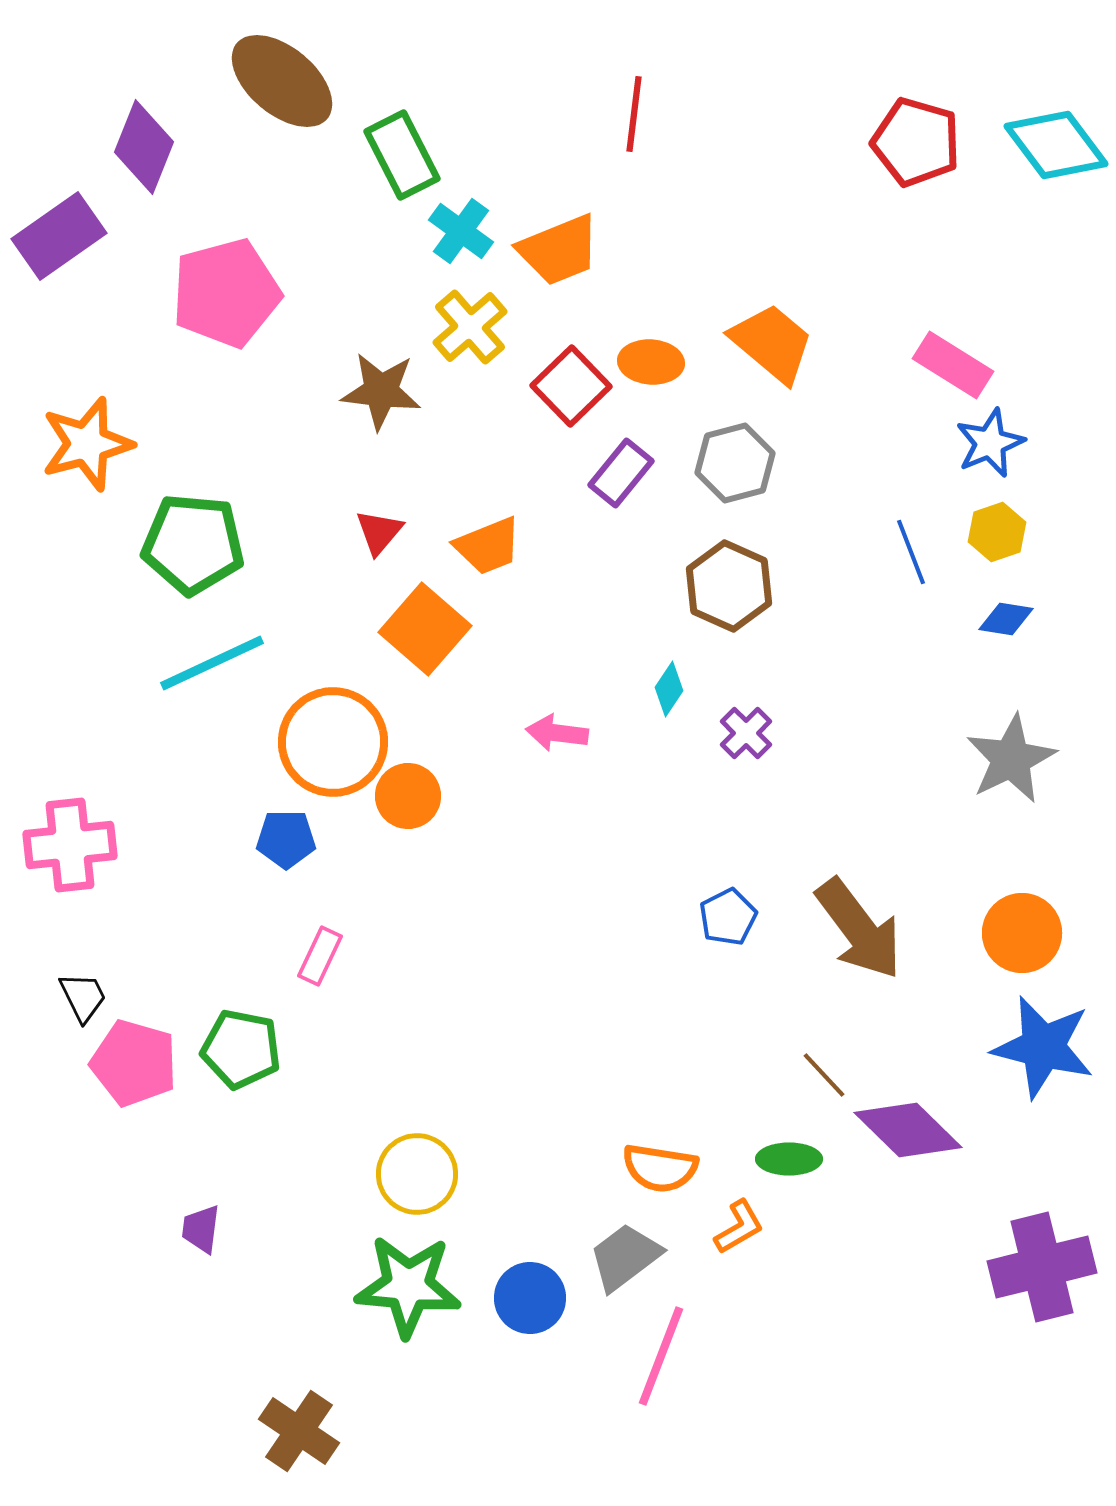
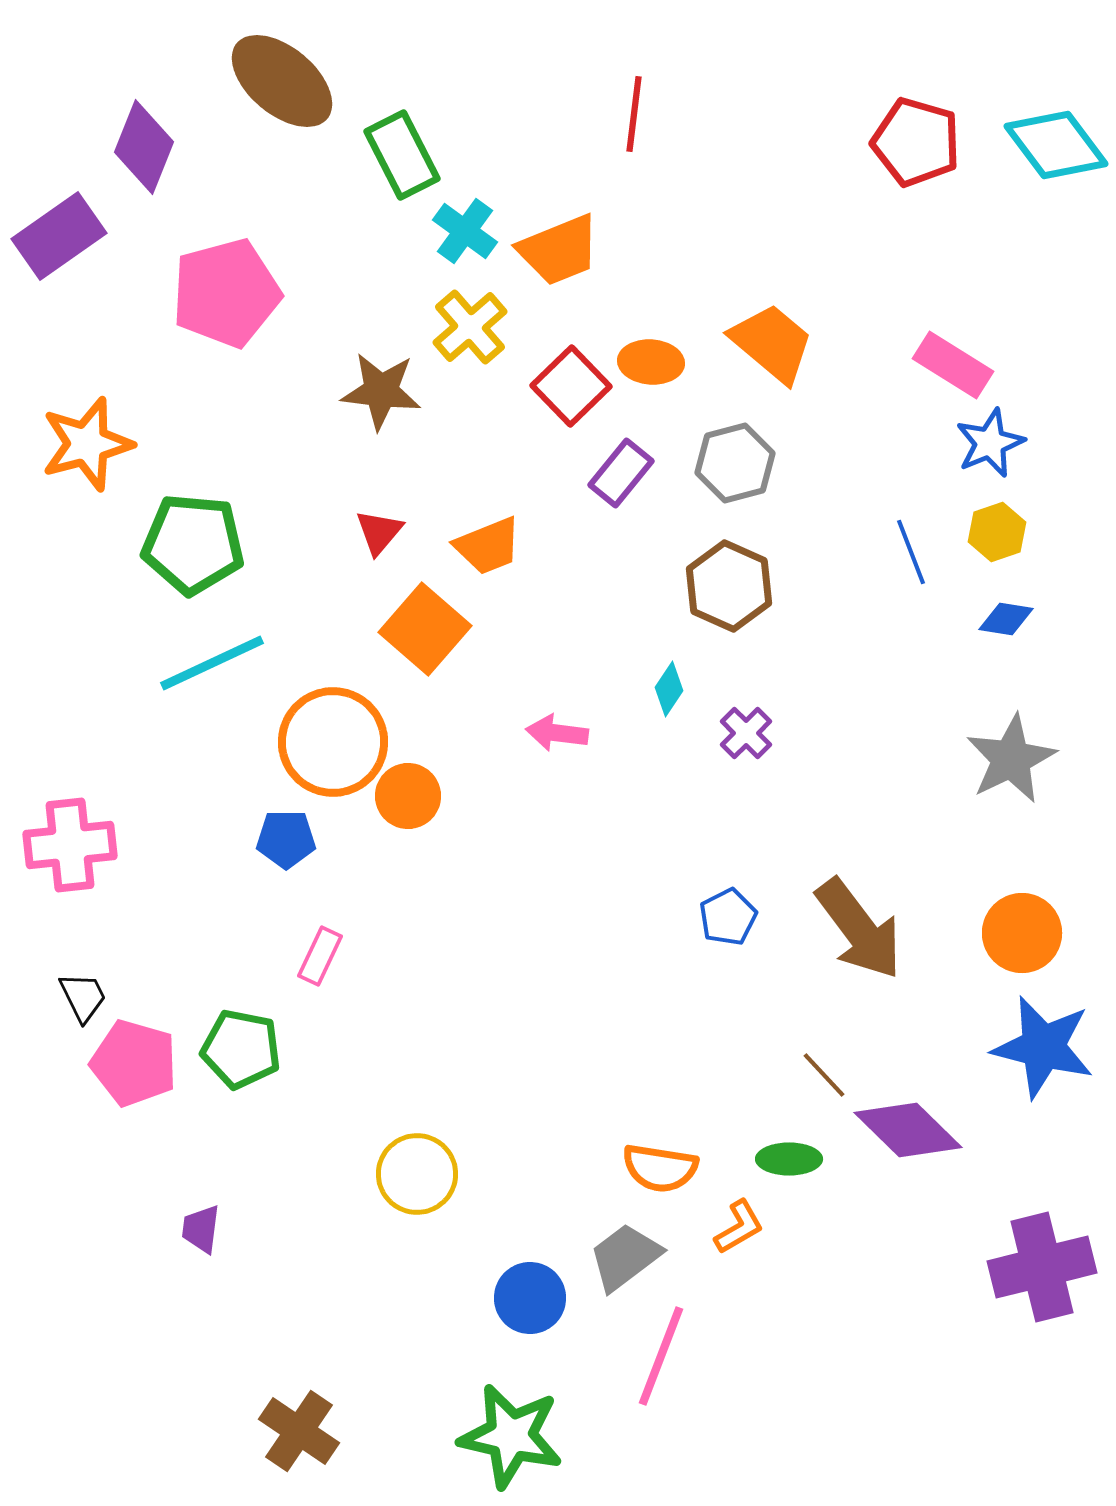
cyan cross at (461, 231): moved 4 px right
green star at (408, 1286): moved 103 px right, 150 px down; rotated 8 degrees clockwise
